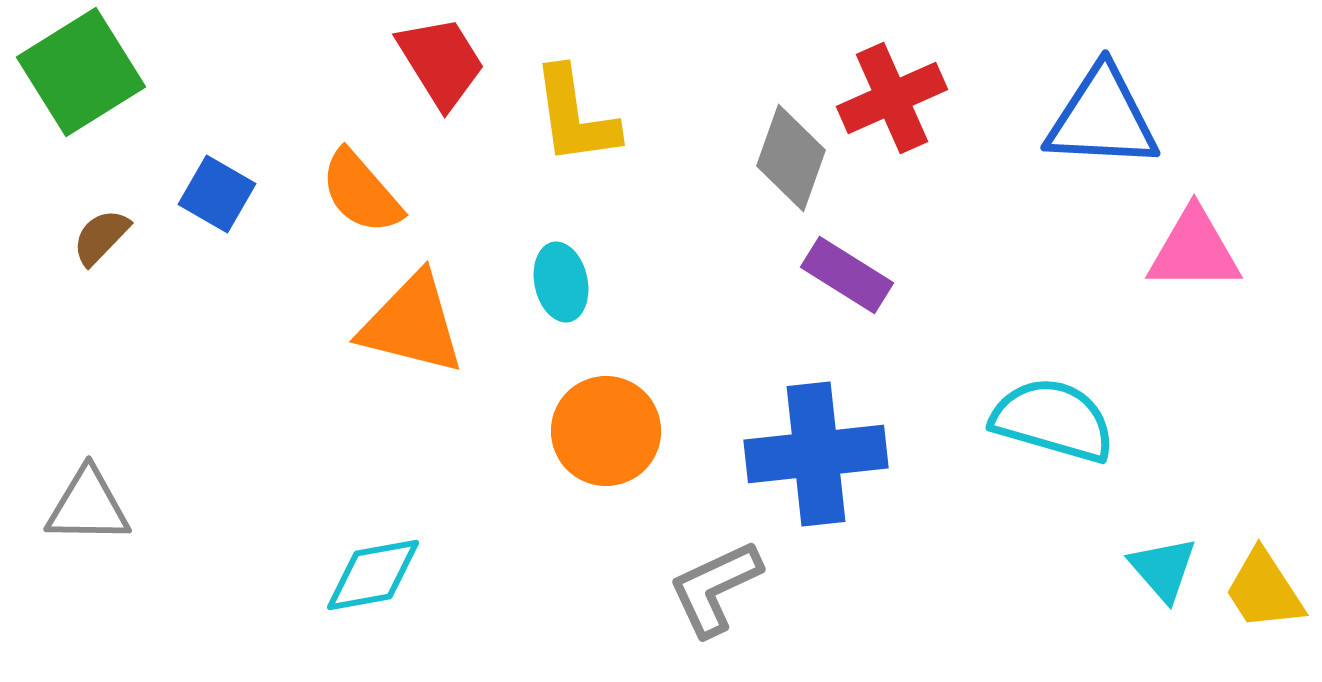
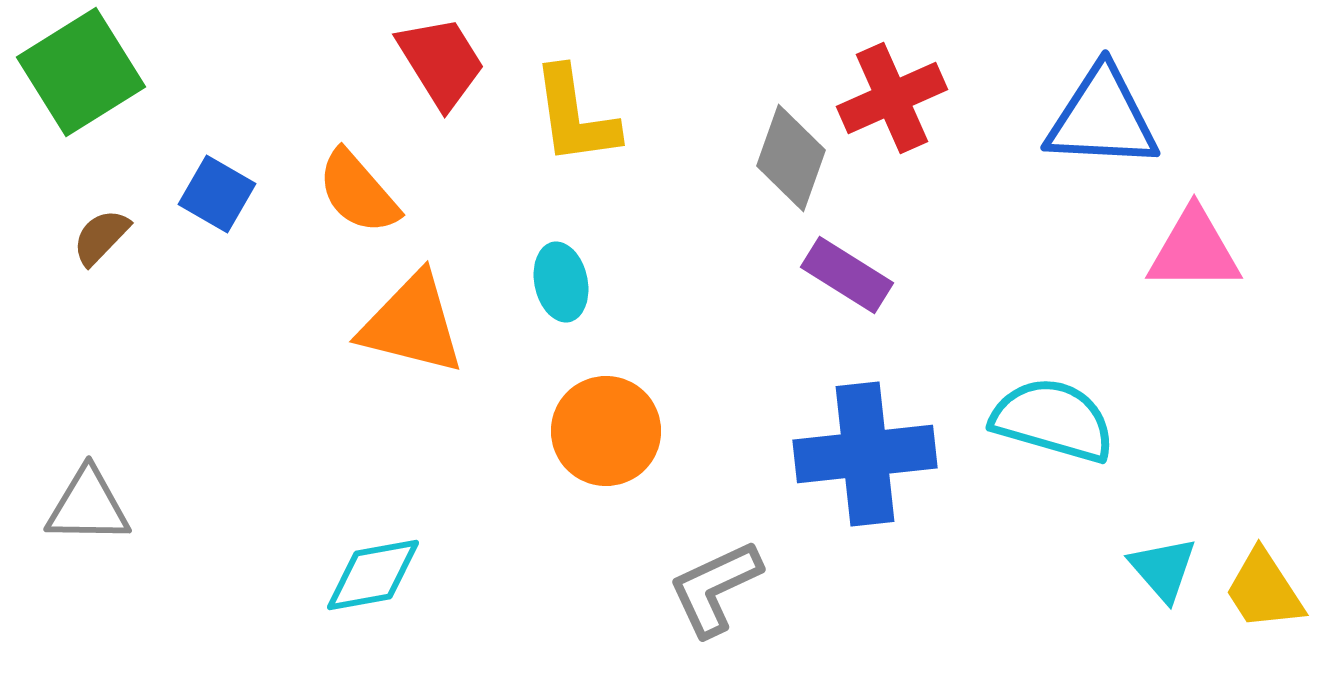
orange semicircle: moved 3 px left
blue cross: moved 49 px right
